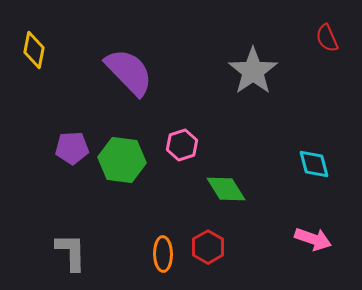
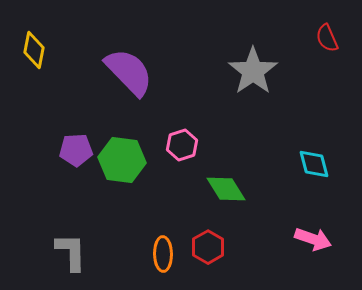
purple pentagon: moved 4 px right, 2 px down
